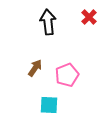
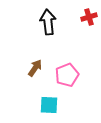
red cross: rotated 28 degrees clockwise
